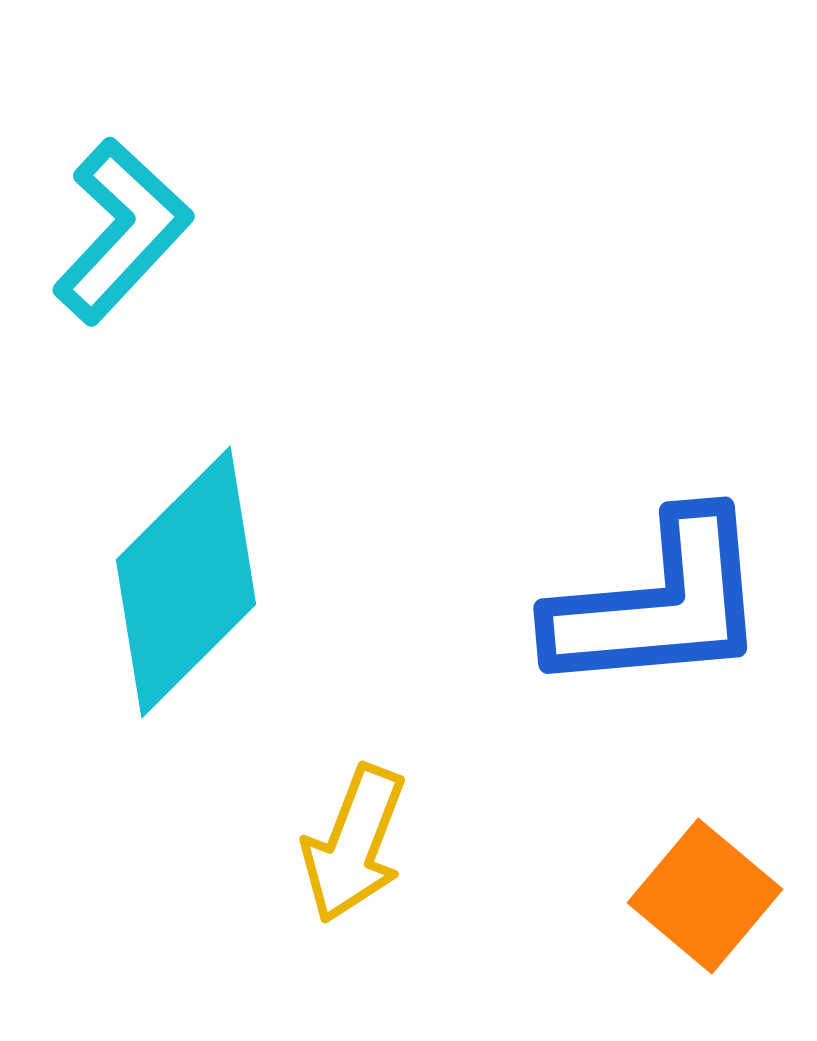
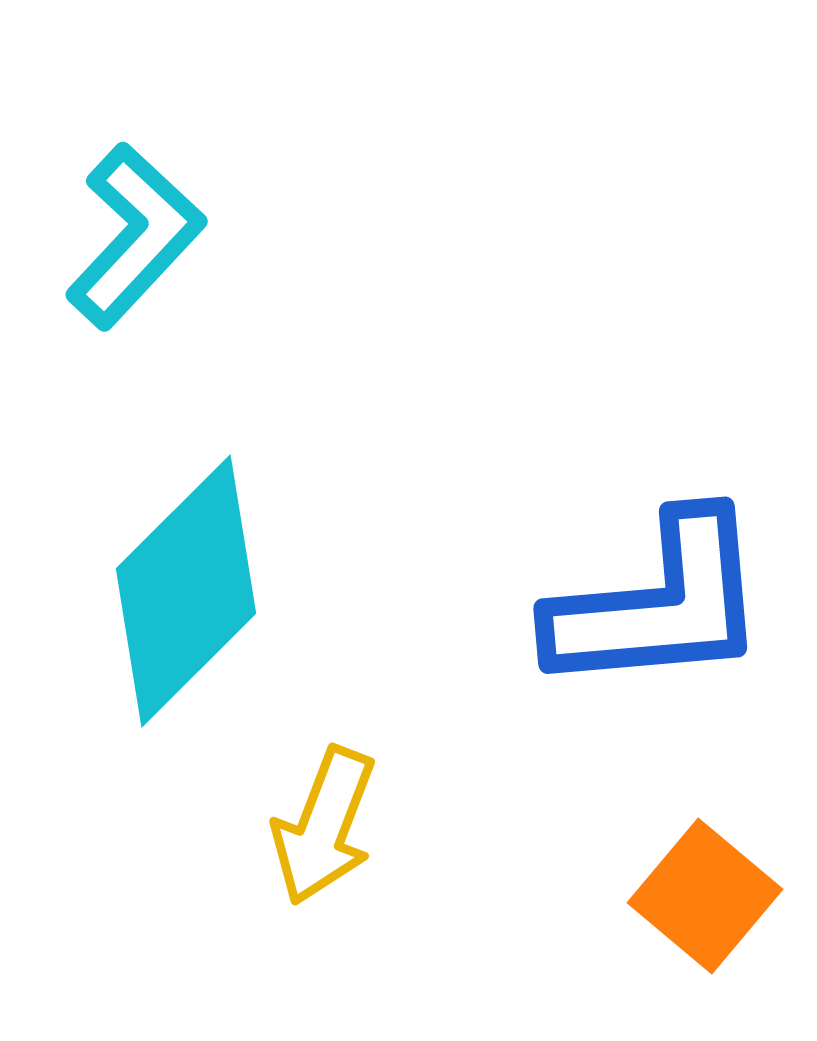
cyan L-shape: moved 13 px right, 5 px down
cyan diamond: moved 9 px down
yellow arrow: moved 30 px left, 18 px up
